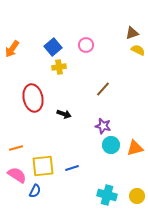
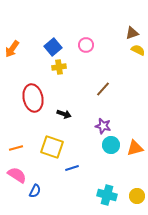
yellow square: moved 9 px right, 19 px up; rotated 25 degrees clockwise
